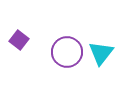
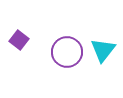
cyan triangle: moved 2 px right, 3 px up
